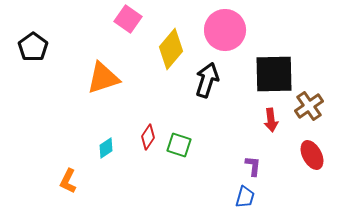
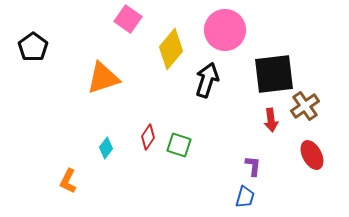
black square: rotated 6 degrees counterclockwise
brown cross: moved 4 px left
cyan diamond: rotated 20 degrees counterclockwise
